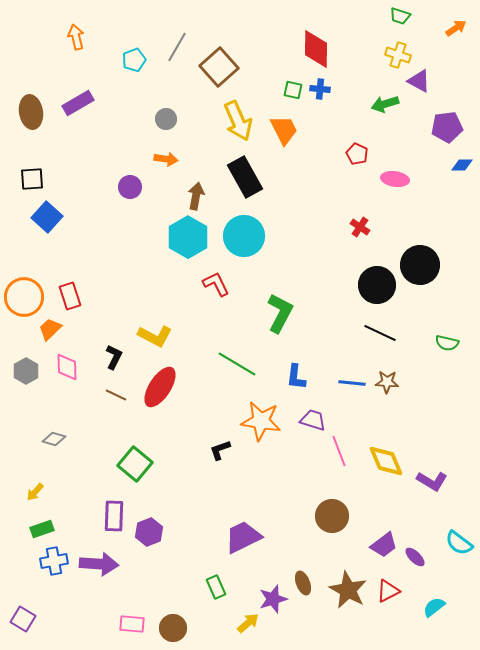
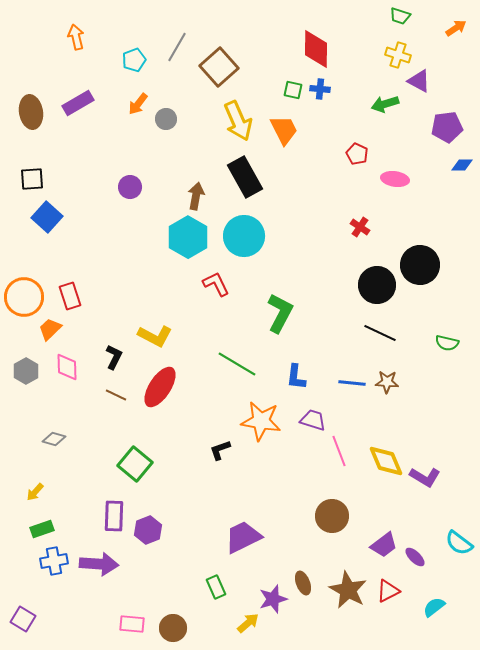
orange arrow at (166, 159): moved 28 px left, 55 px up; rotated 120 degrees clockwise
purple L-shape at (432, 481): moved 7 px left, 4 px up
purple hexagon at (149, 532): moved 1 px left, 2 px up
